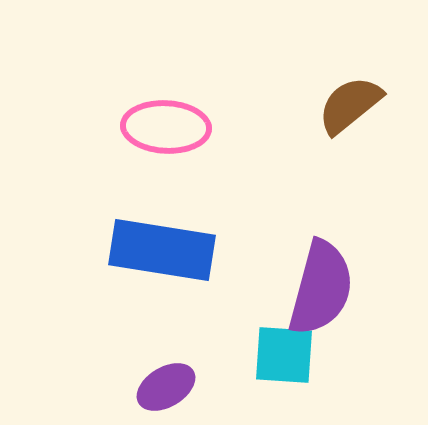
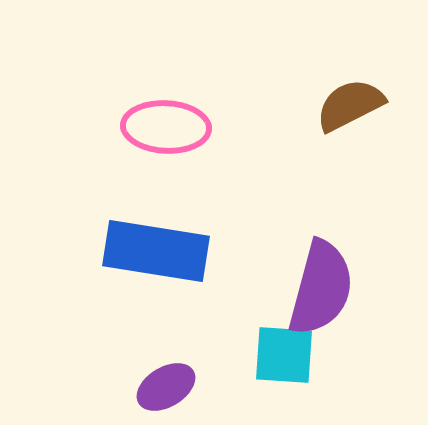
brown semicircle: rotated 12 degrees clockwise
blue rectangle: moved 6 px left, 1 px down
